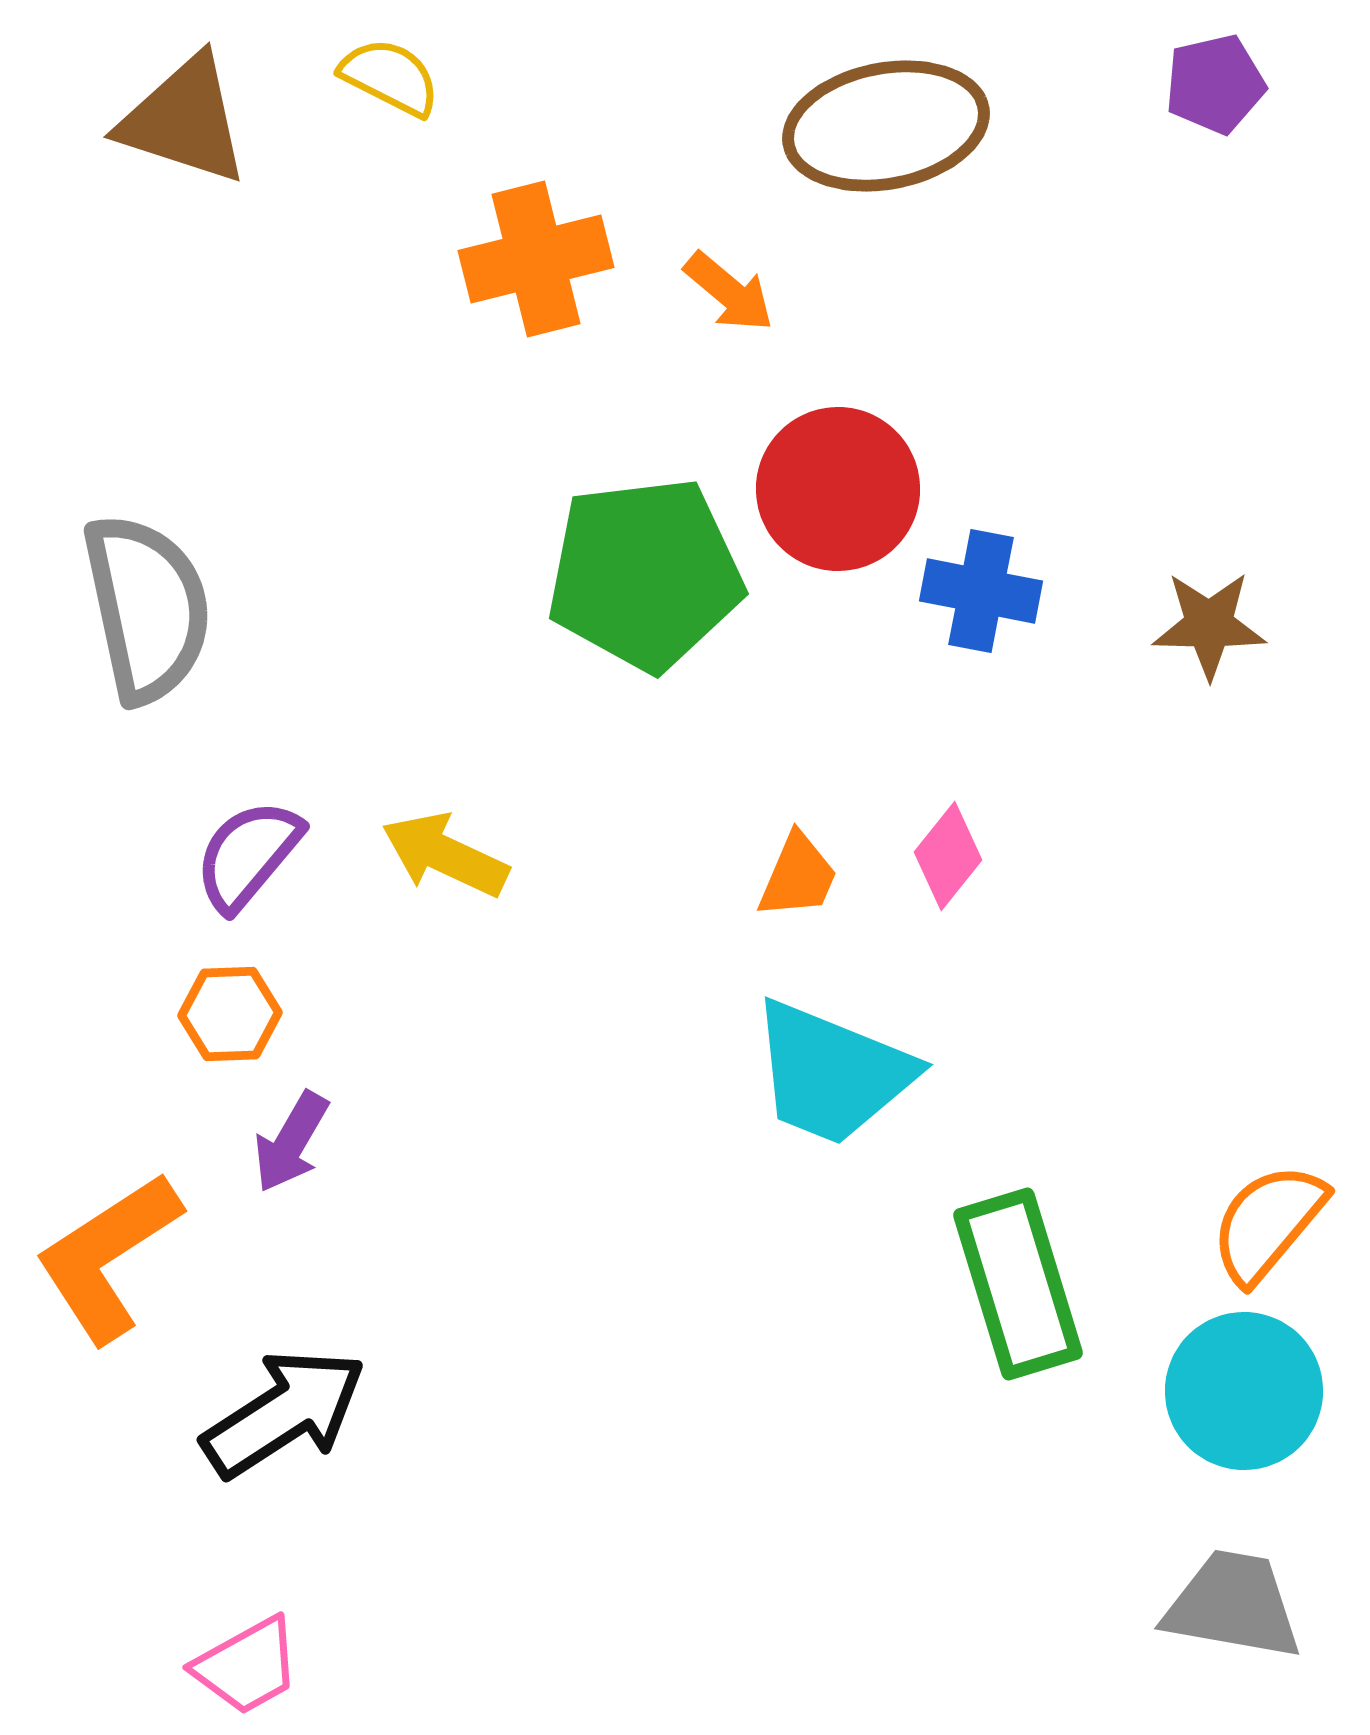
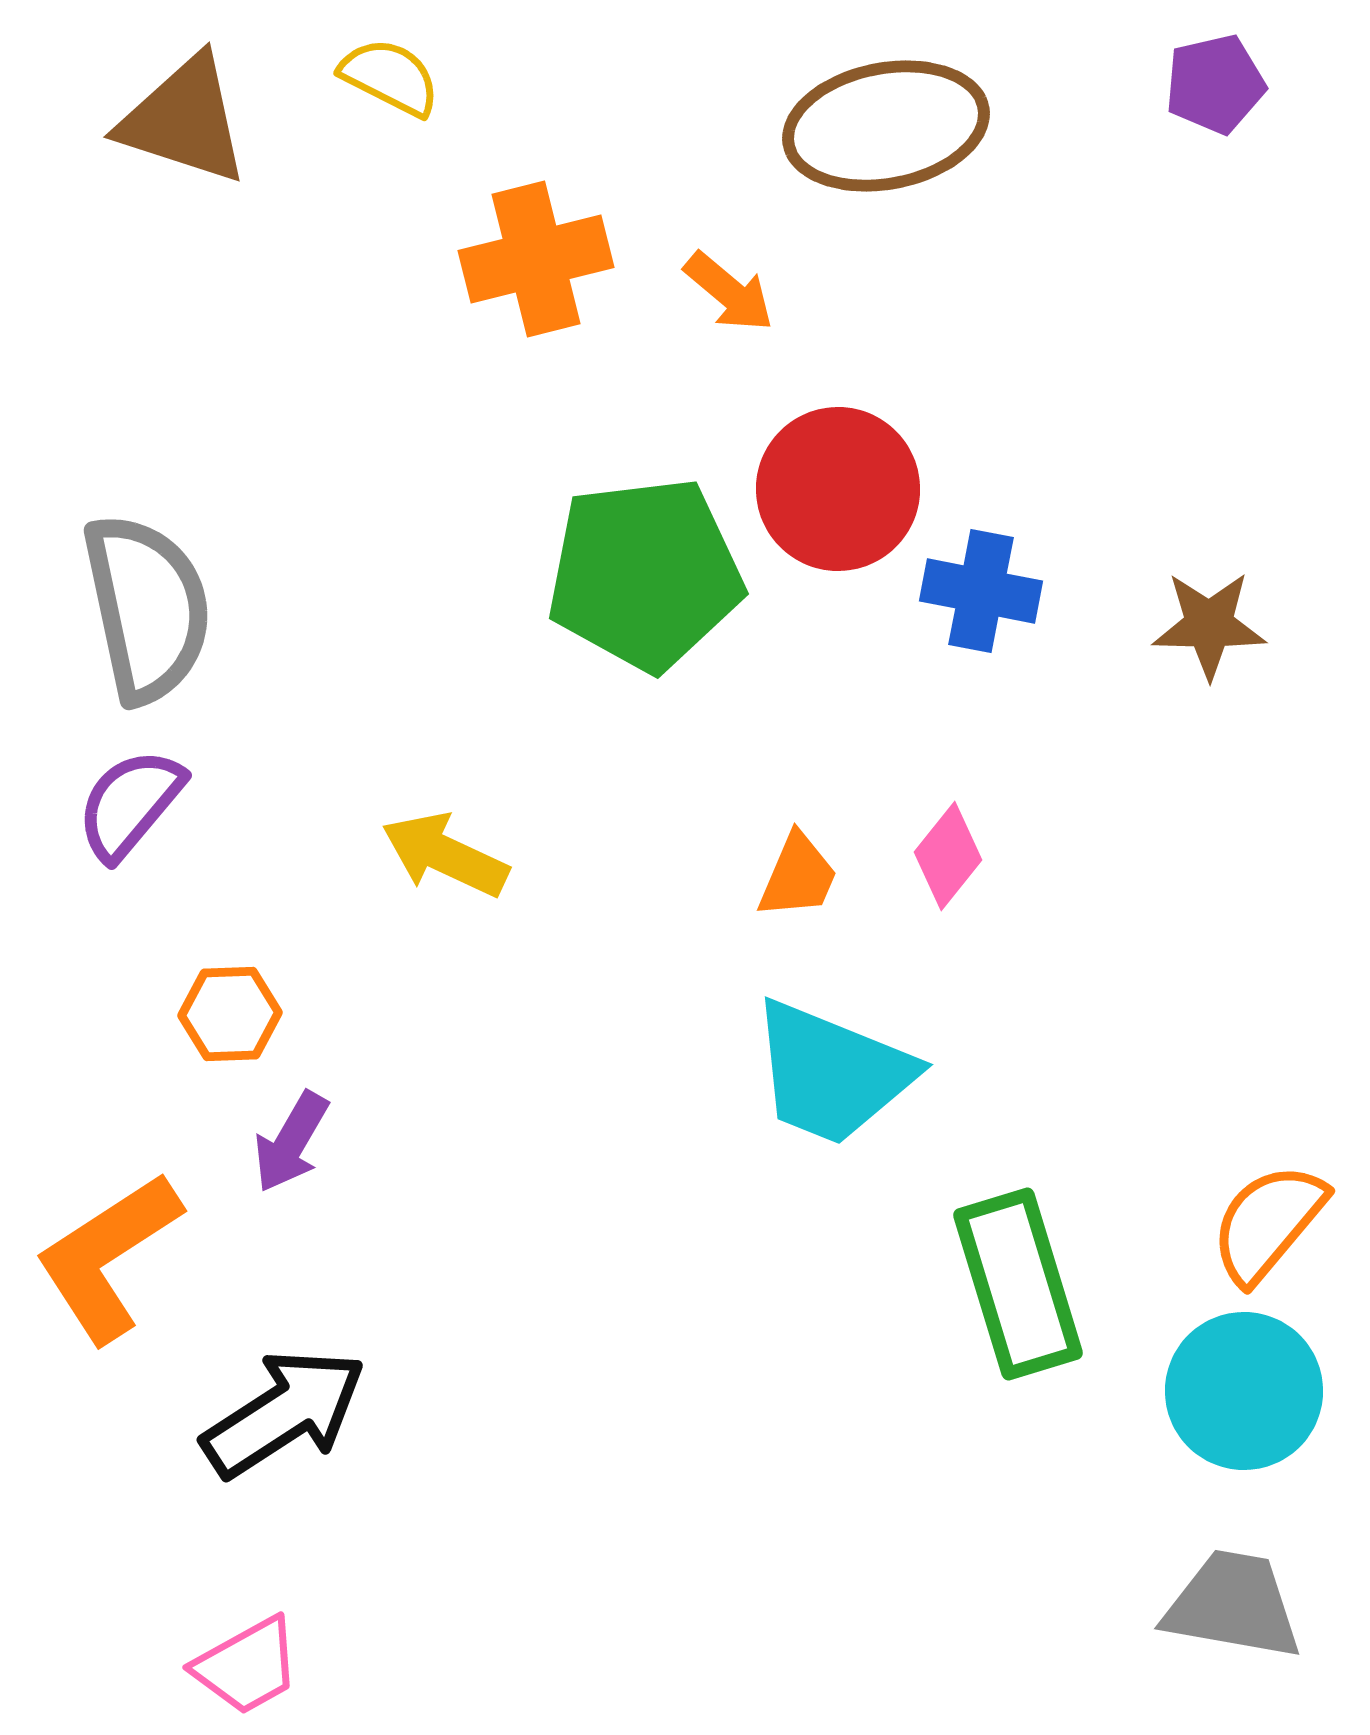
purple semicircle: moved 118 px left, 51 px up
